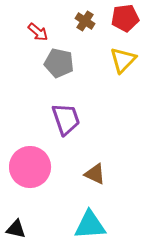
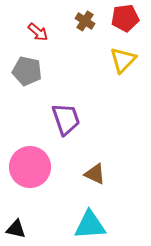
gray pentagon: moved 32 px left, 8 px down
